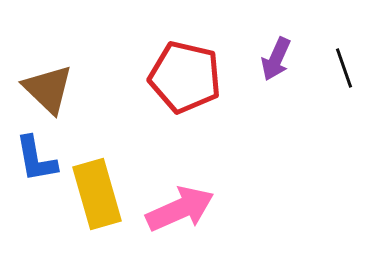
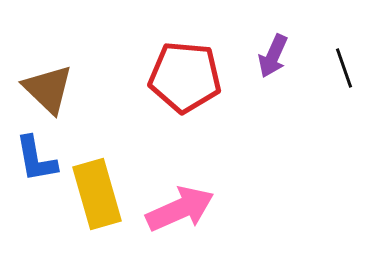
purple arrow: moved 3 px left, 3 px up
red pentagon: rotated 8 degrees counterclockwise
